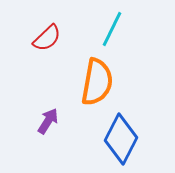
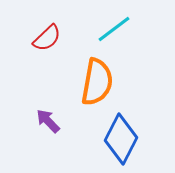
cyan line: moved 2 px right; rotated 27 degrees clockwise
purple arrow: rotated 76 degrees counterclockwise
